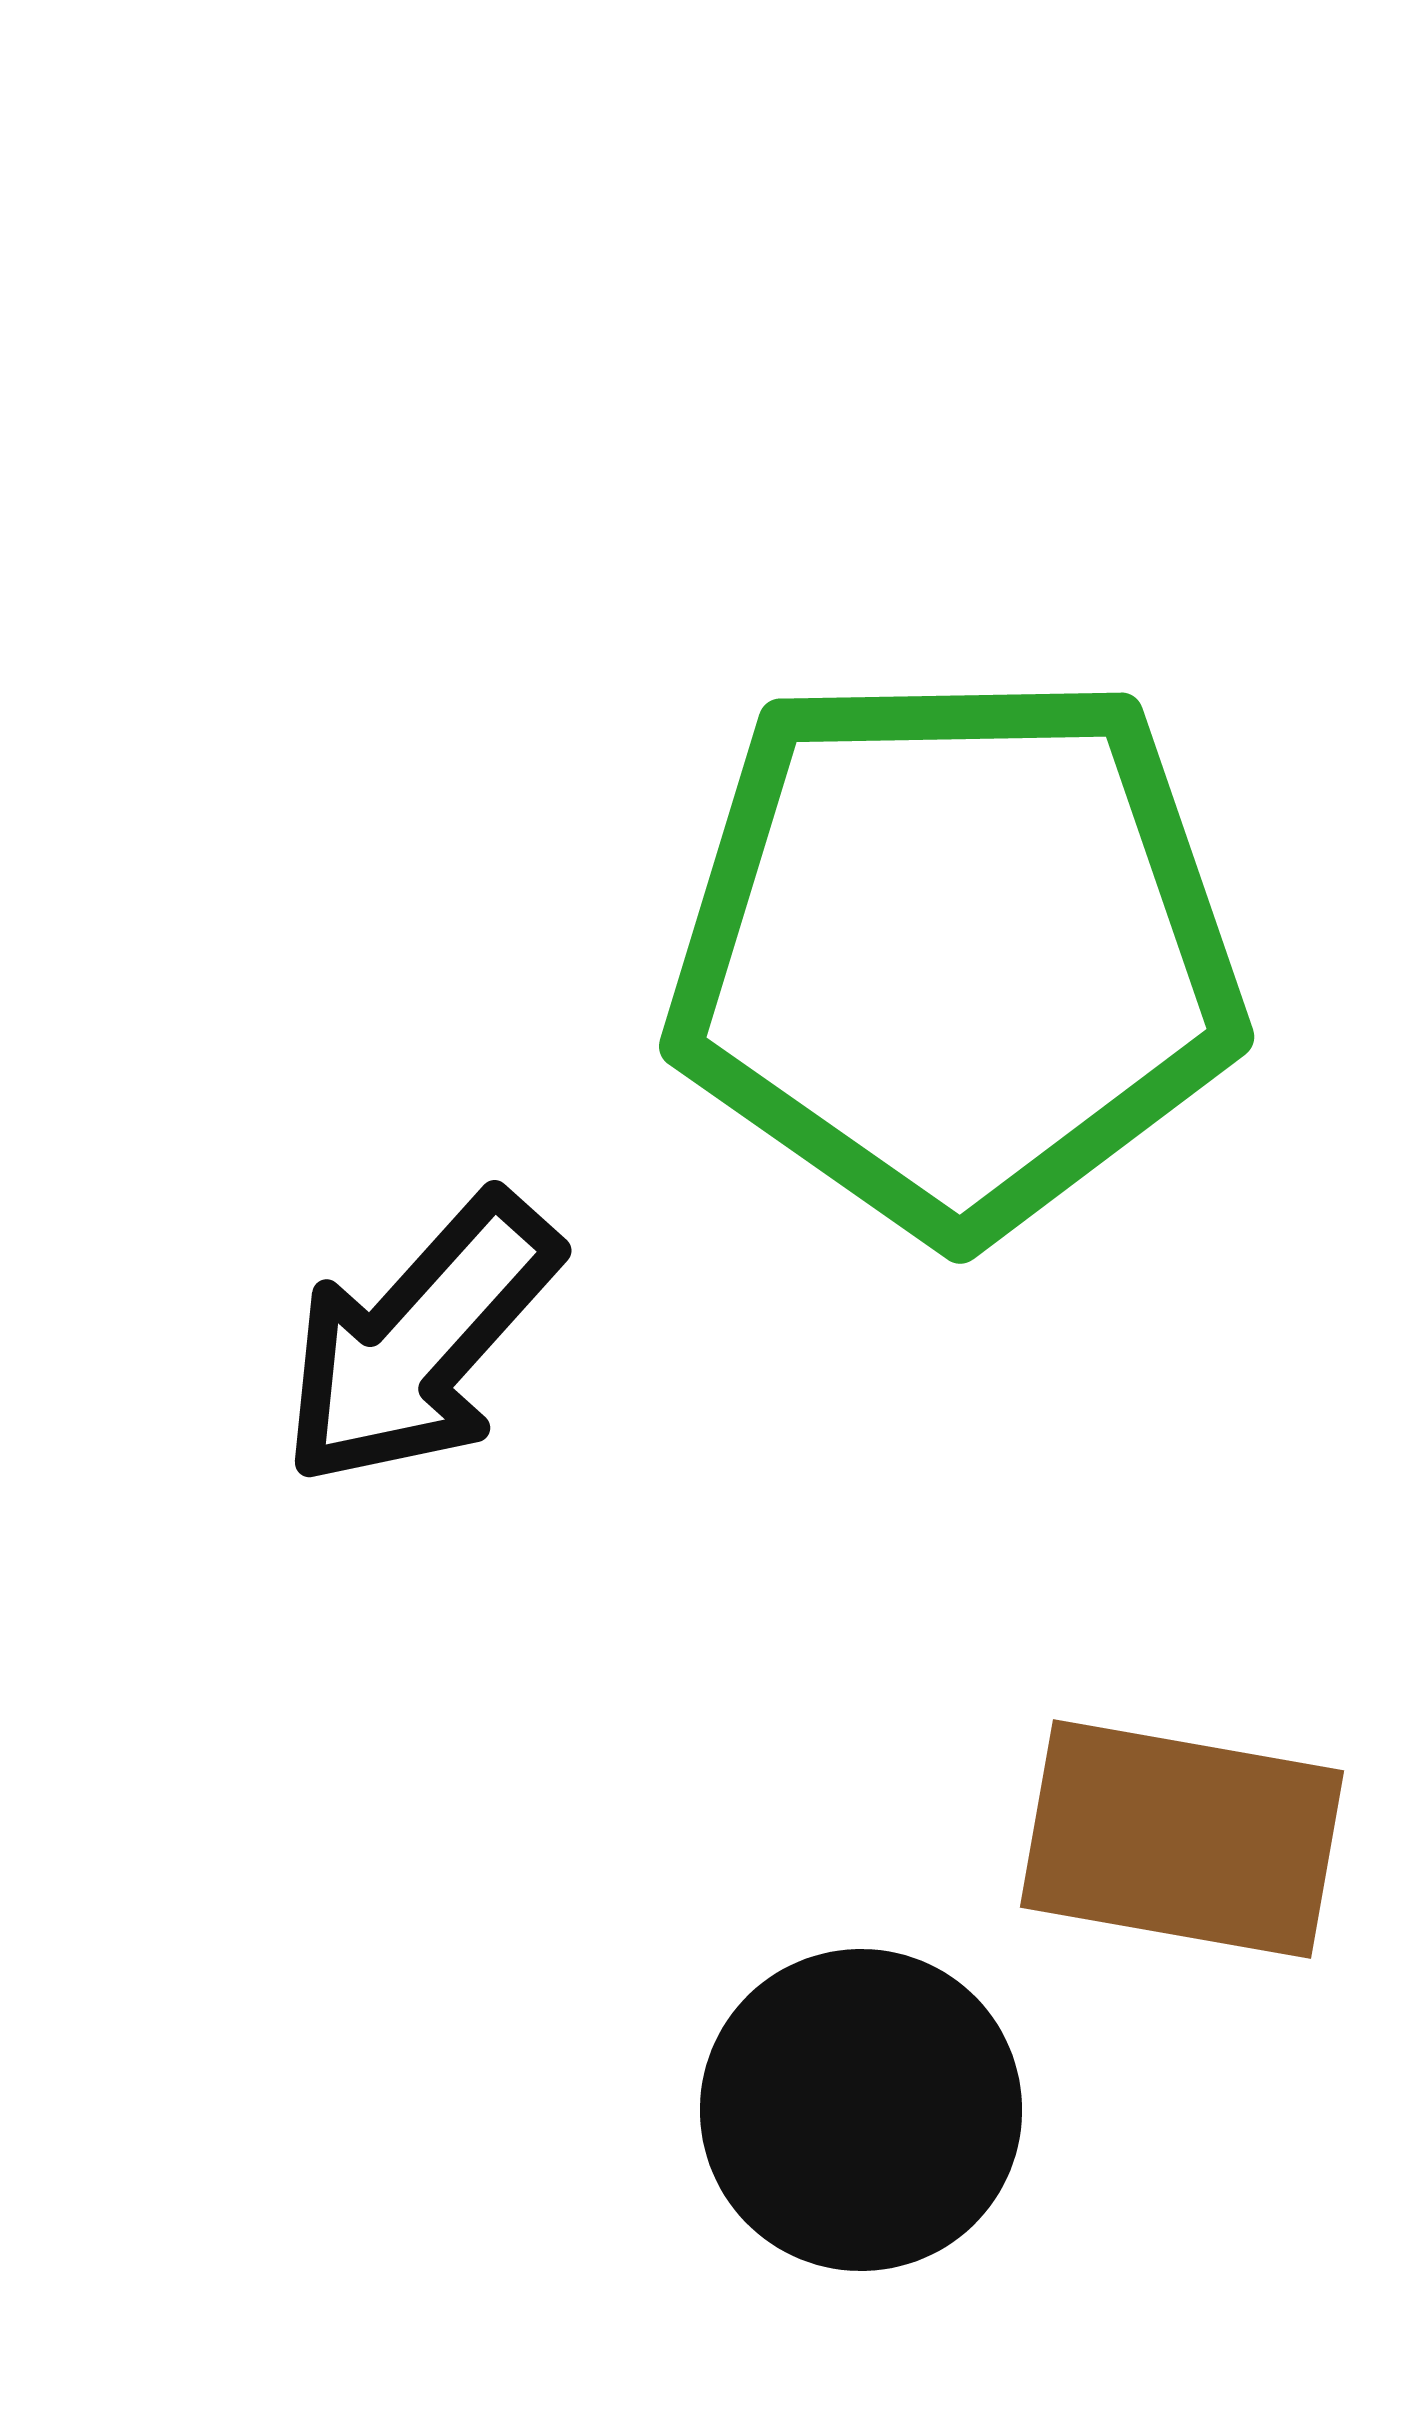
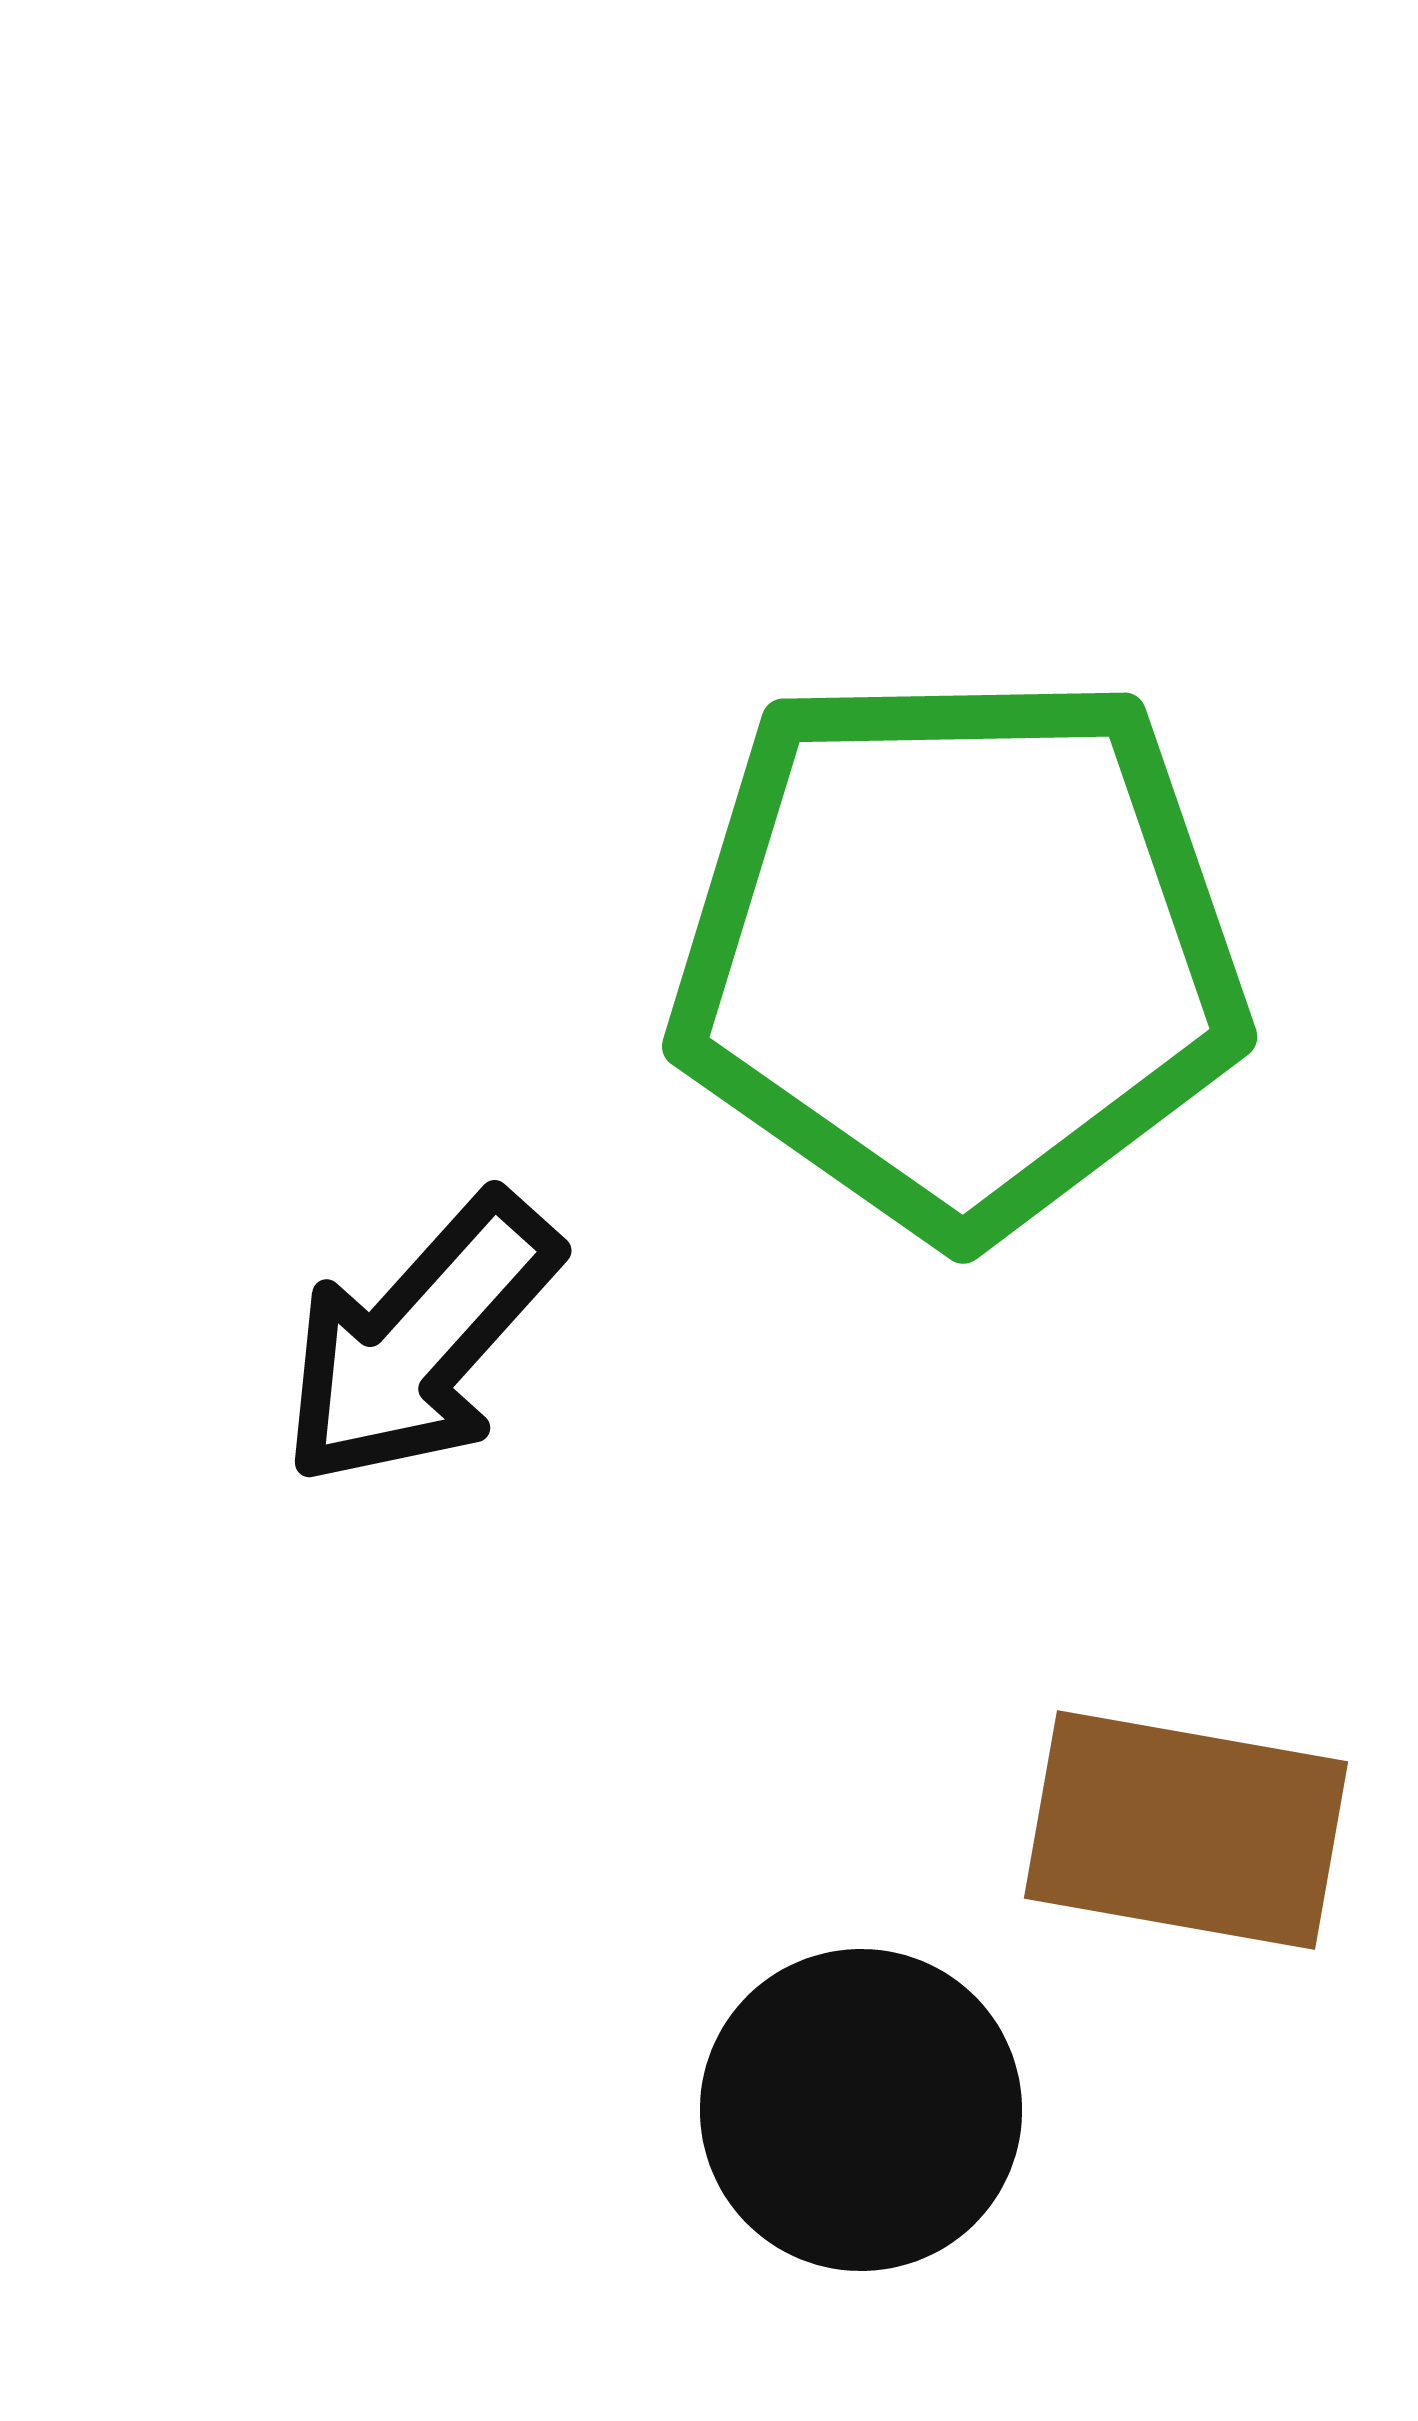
green pentagon: moved 3 px right
brown rectangle: moved 4 px right, 9 px up
